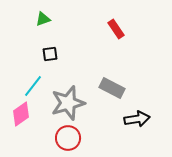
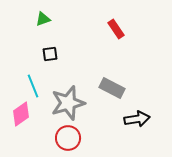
cyan line: rotated 60 degrees counterclockwise
